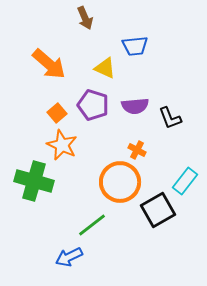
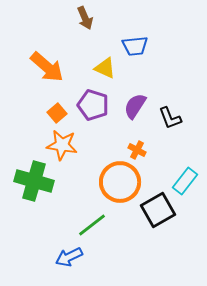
orange arrow: moved 2 px left, 3 px down
purple semicircle: rotated 128 degrees clockwise
orange star: rotated 16 degrees counterclockwise
